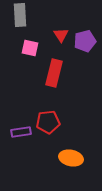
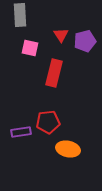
orange ellipse: moved 3 px left, 9 px up
